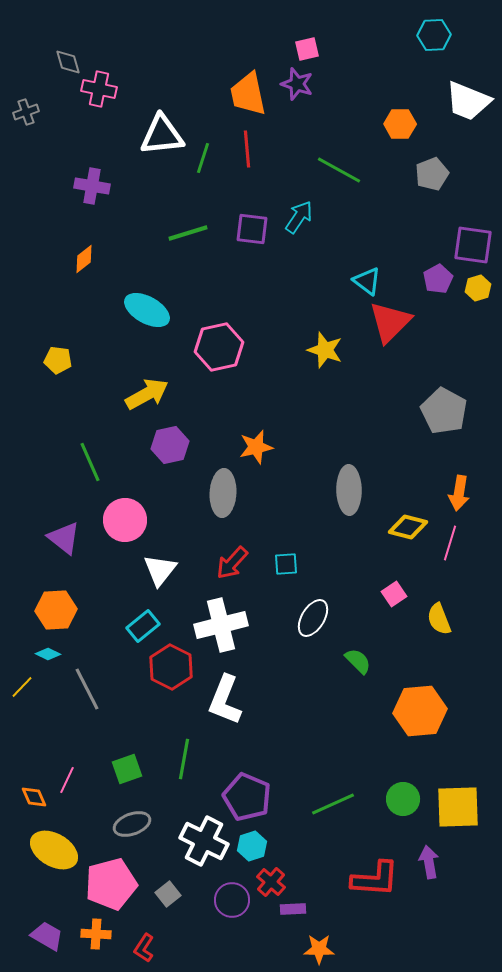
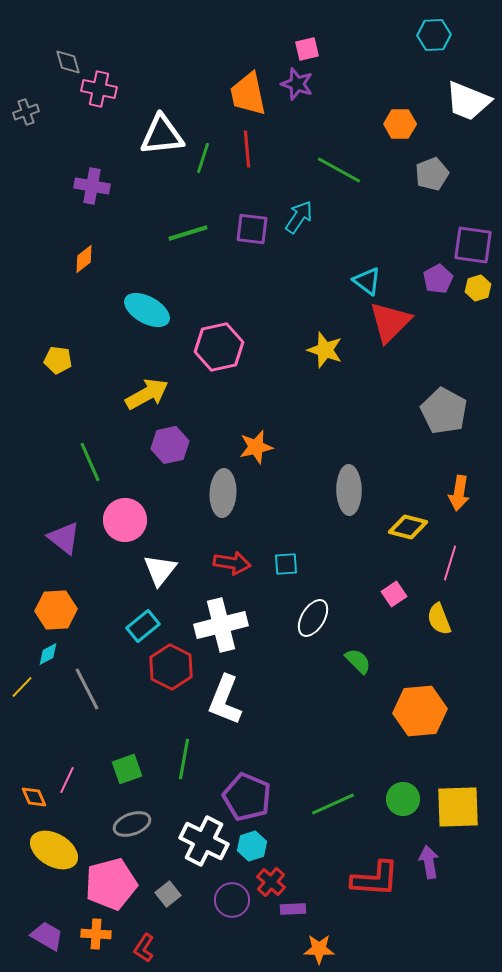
pink line at (450, 543): moved 20 px down
red arrow at (232, 563): rotated 123 degrees counterclockwise
cyan diamond at (48, 654): rotated 55 degrees counterclockwise
